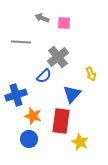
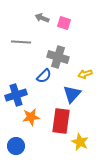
pink square: rotated 16 degrees clockwise
gray cross: rotated 35 degrees counterclockwise
yellow arrow: moved 6 px left; rotated 96 degrees clockwise
orange star: moved 2 px left, 1 px down; rotated 24 degrees counterclockwise
blue circle: moved 13 px left, 7 px down
